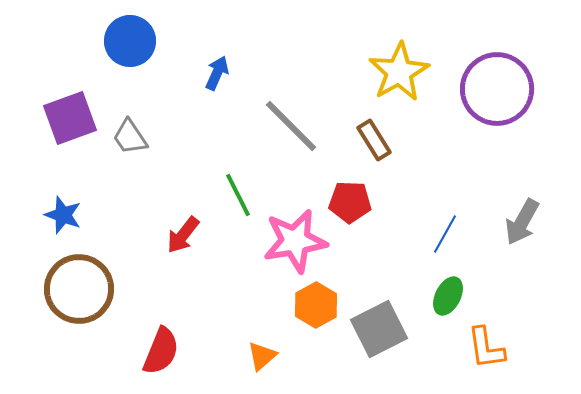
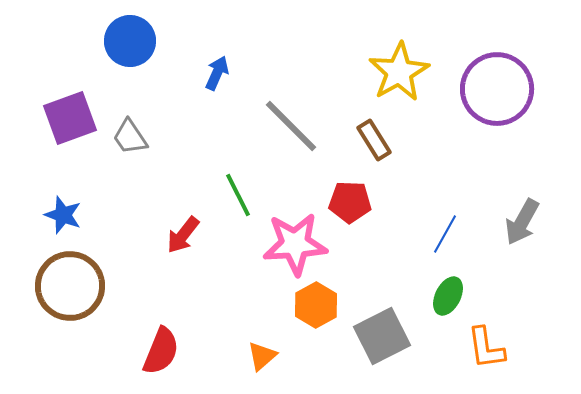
pink star: moved 3 px down; rotated 6 degrees clockwise
brown circle: moved 9 px left, 3 px up
gray square: moved 3 px right, 7 px down
